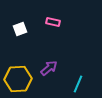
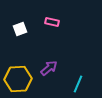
pink rectangle: moved 1 px left
